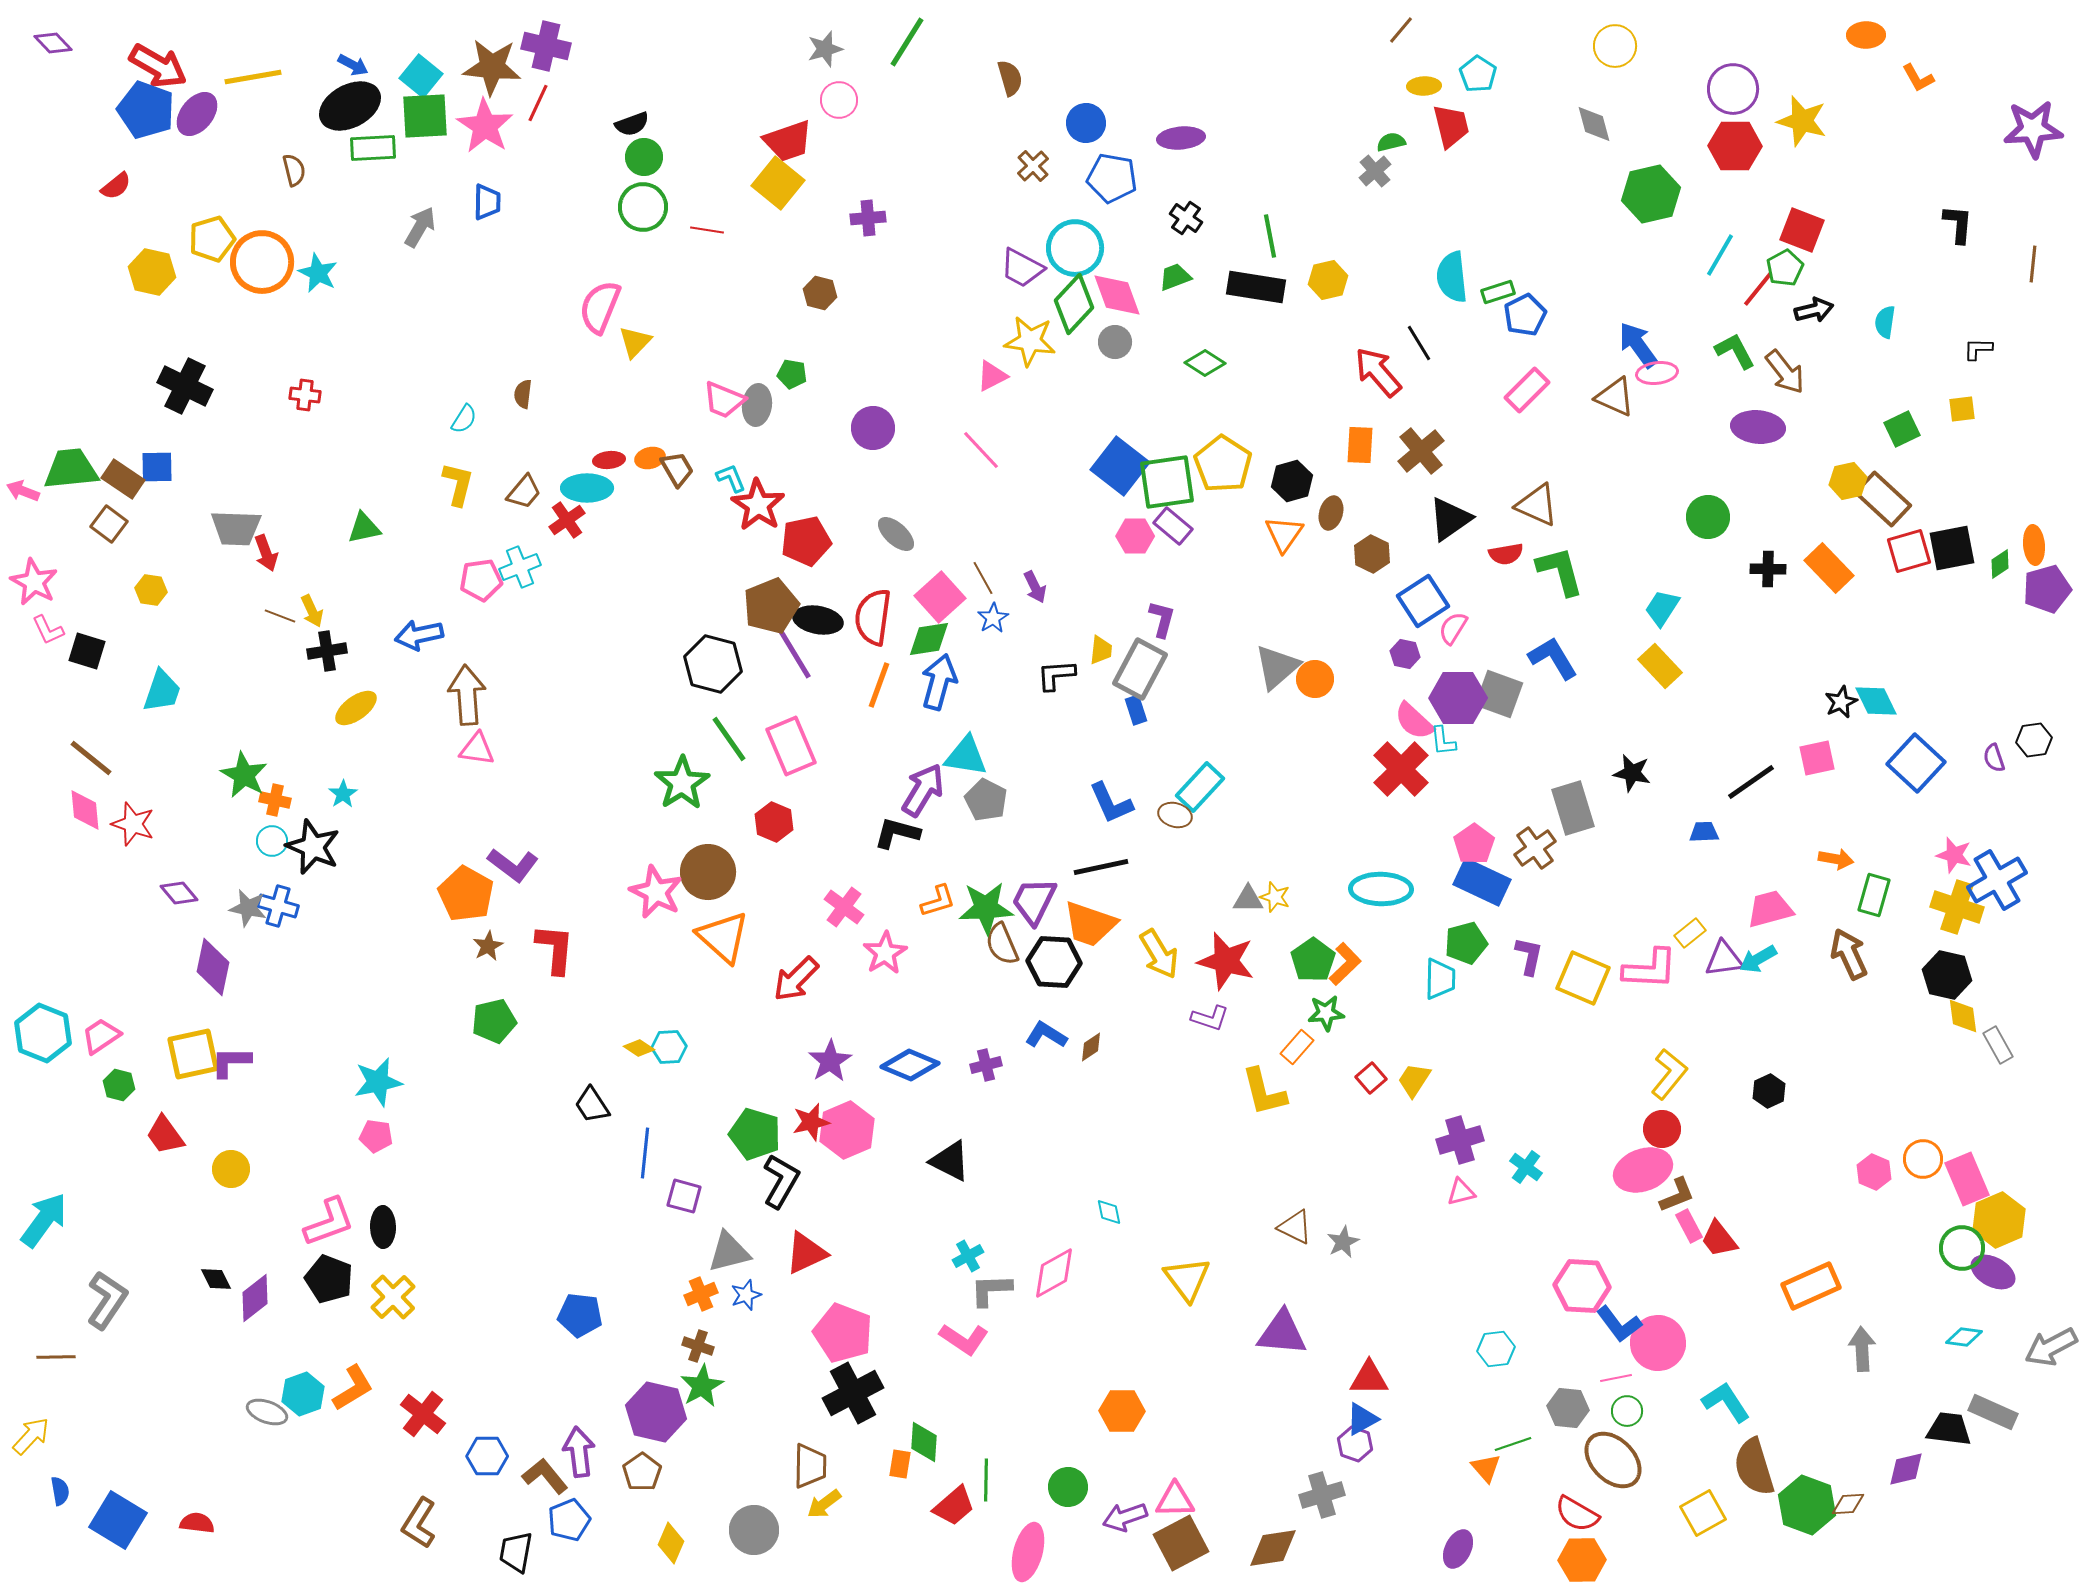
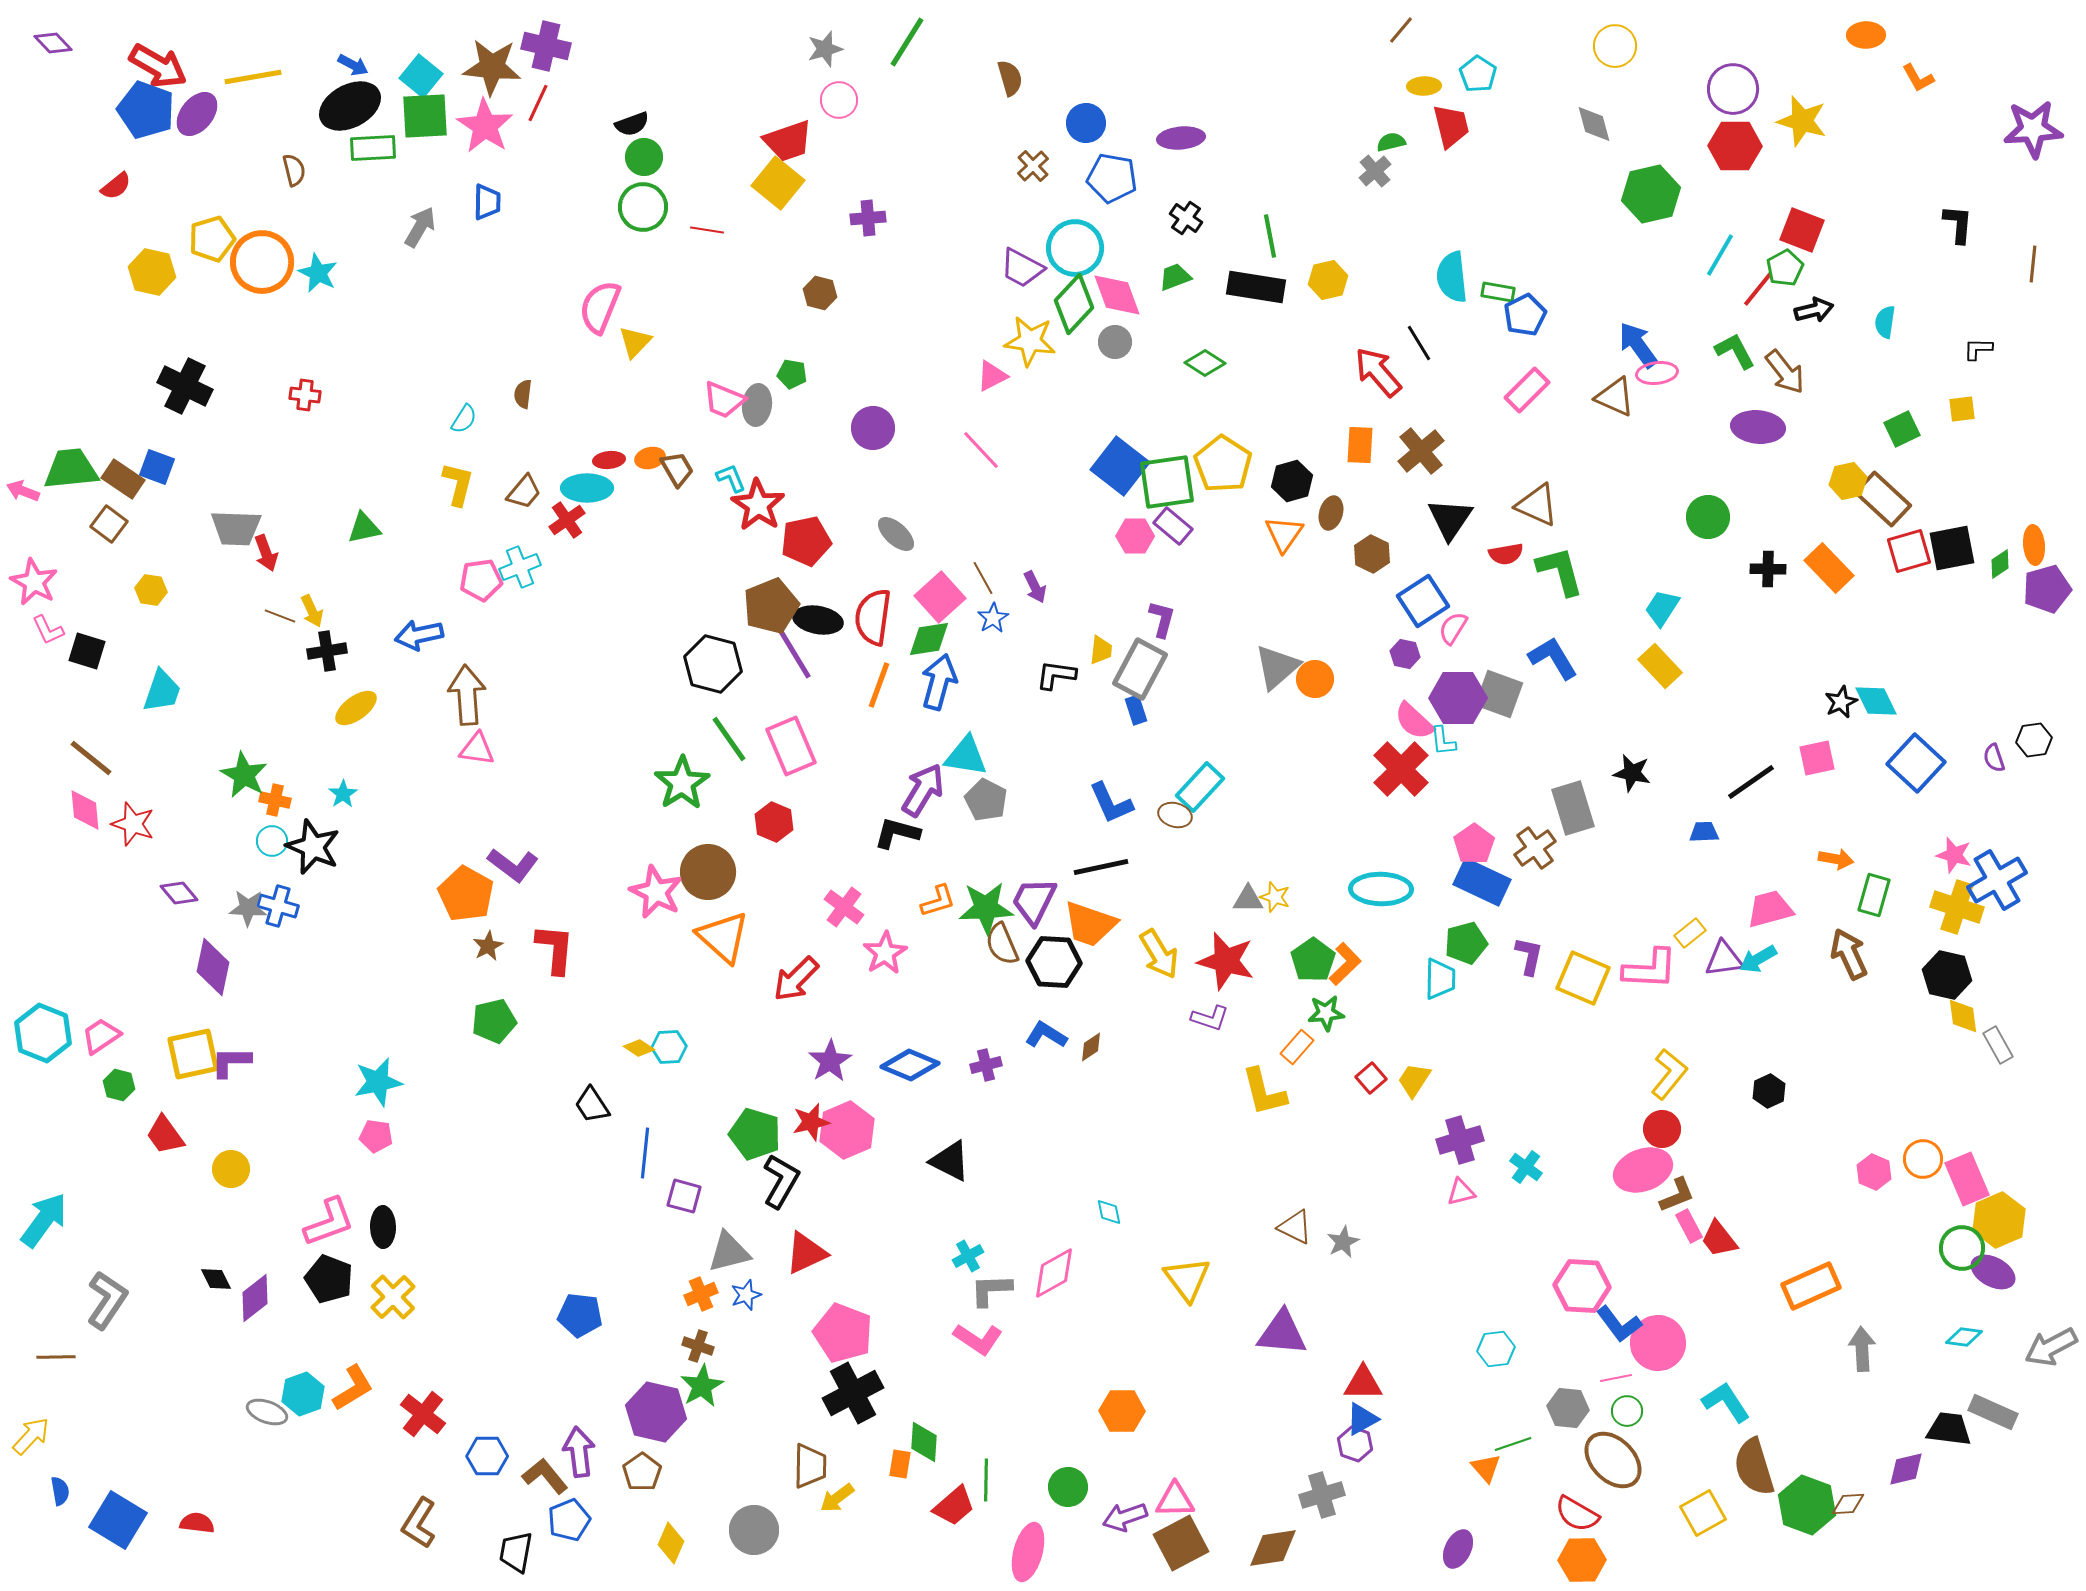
green rectangle at (1498, 292): rotated 28 degrees clockwise
blue square at (157, 467): rotated 21 degrees clockwise
black triangle at (1450, 519): rotated 21 degrees counterclockwise
black L-shape at (1056, 675): rotated 12 degrees clockwise
gray star at (248, 908): rotated 9 degrees counterclockwise
pink L-shape at (964, 1339): moved 14 px right
red triangle at (1369, 1378): moved 6 px left, 5 px down
yellow arrow at (824, 1504): moved 13 px right, 6 px up
